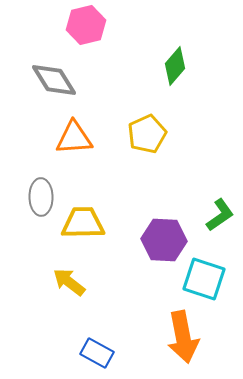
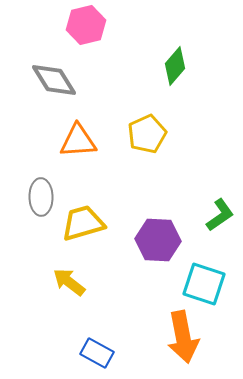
orange triangle: moved 4 px right, 3 px down
yellow trapezoid: rotated 15 degrees counterclockwise
purple hexagon: moved 6 px left
cyan square: moved 5 px down
